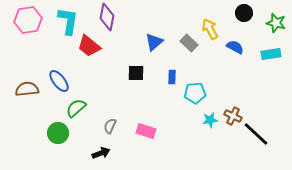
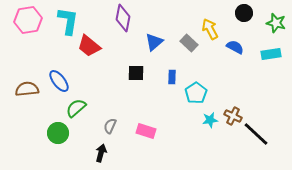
purple diamond: moved 16 px right, 1 px down
cyan pentagon: moved 1 px right; rotated 30 degrees counterclockwise
black arrow: rotated 54 degrees counterclockwise
